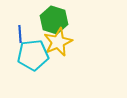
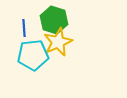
blue line: moved 4 px right, 6 px up
